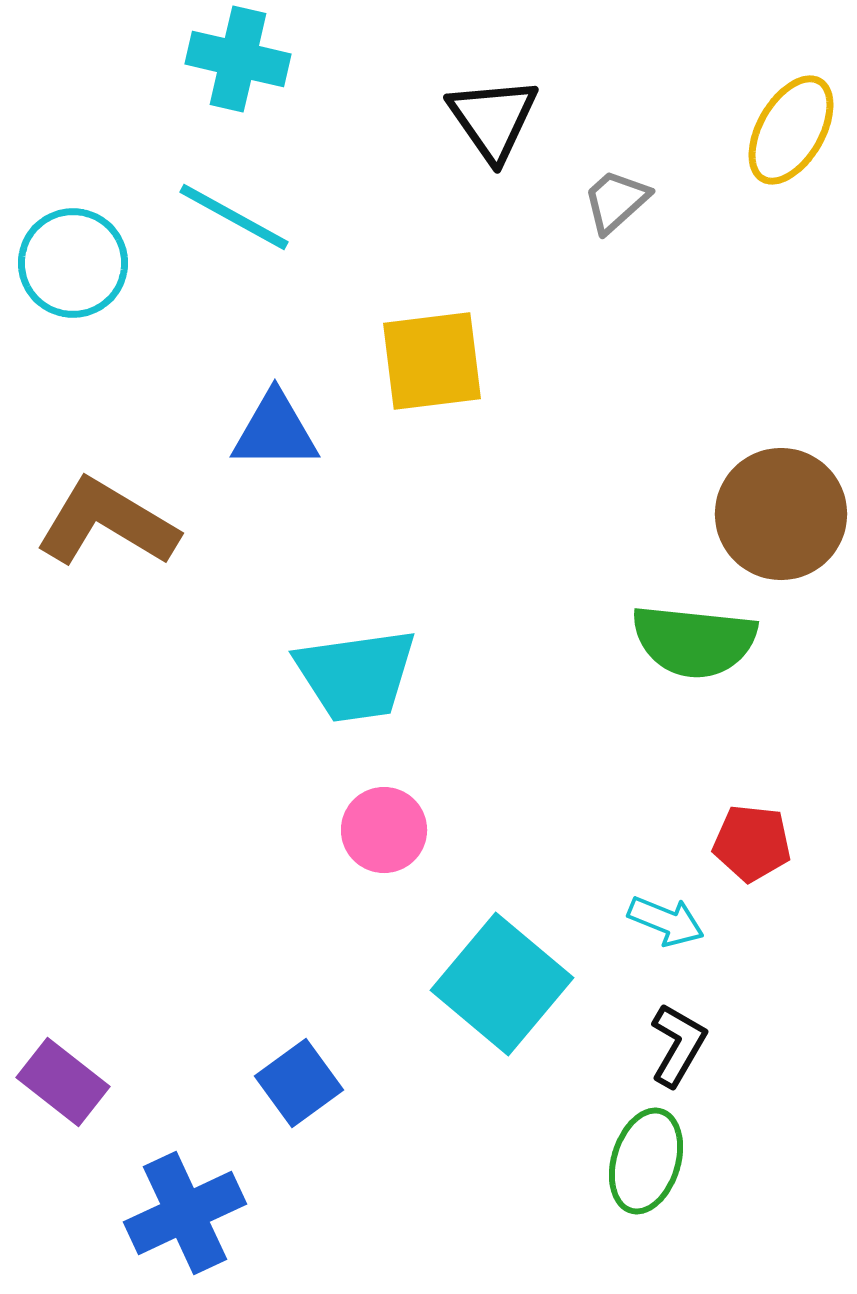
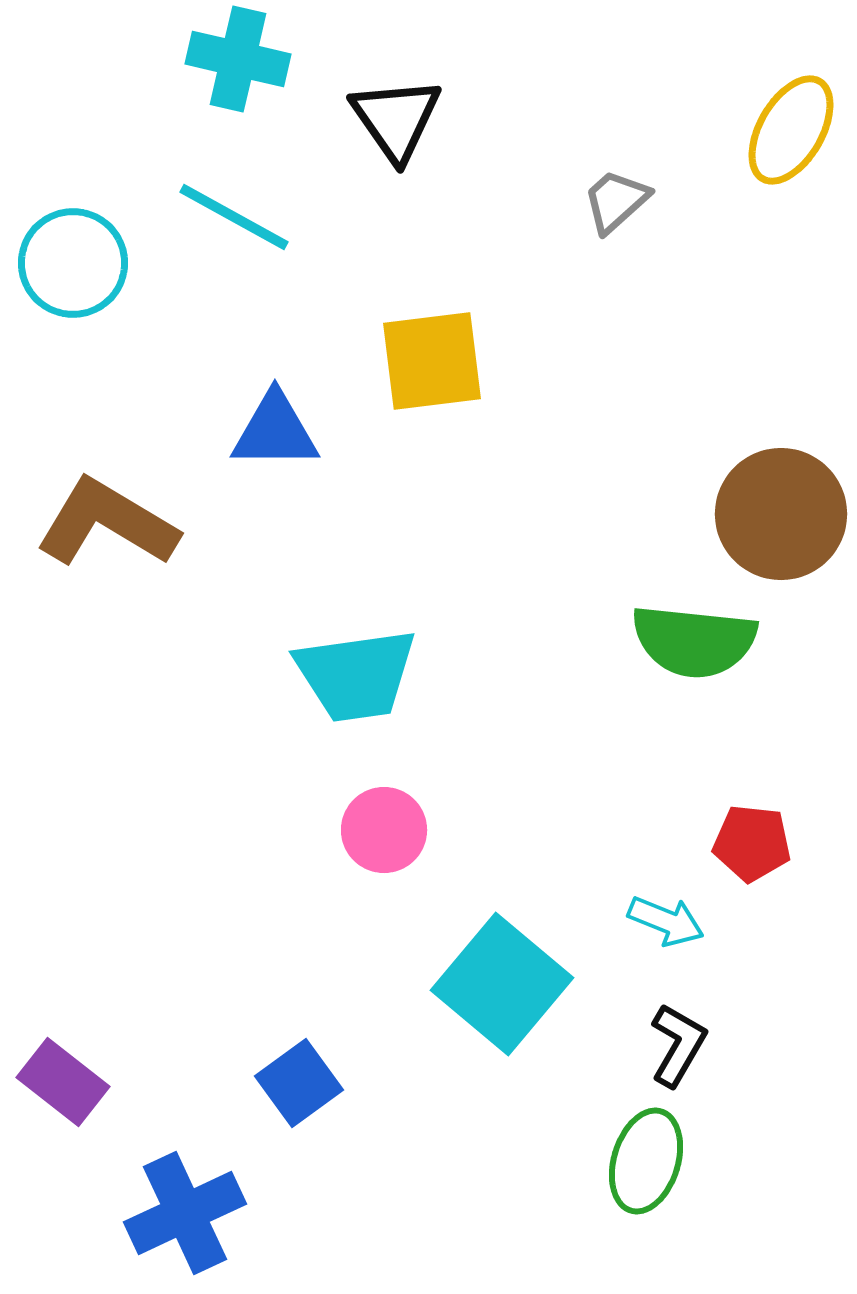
black triangle: moved 97 px left
